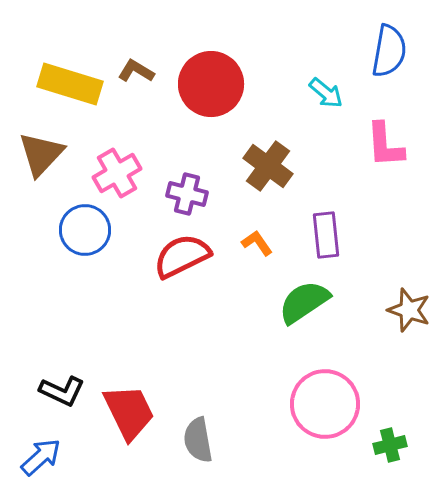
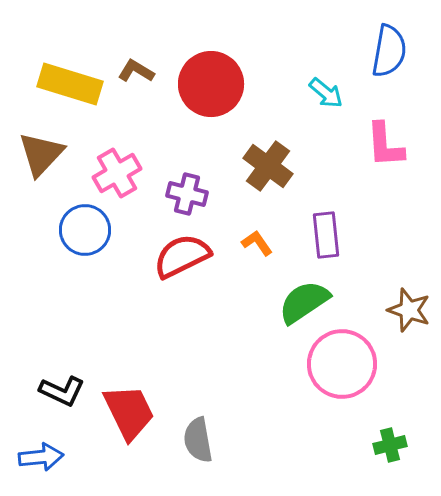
pink circle: moved 17 px right, 40 px up
blue arrow: rotated 36 degrees clockwise
